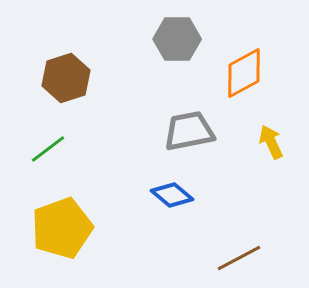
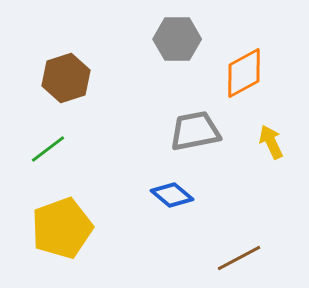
gray trapezoid: moved 6 px right
